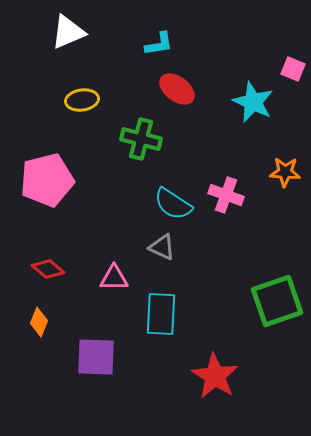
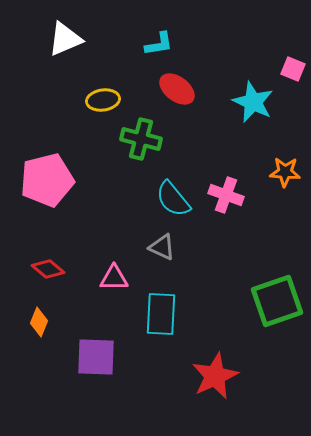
white triangle: moved 3 px left, 7 px down
yellow ellipse: moved 21 px right
cyan semicircle: moved 5 px up; rotated 18 degrees clockwise
red star: rotated 15 degrees clockwise
